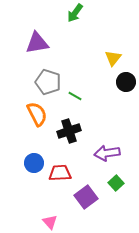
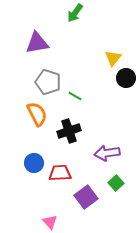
black circle: moved 4 px up
